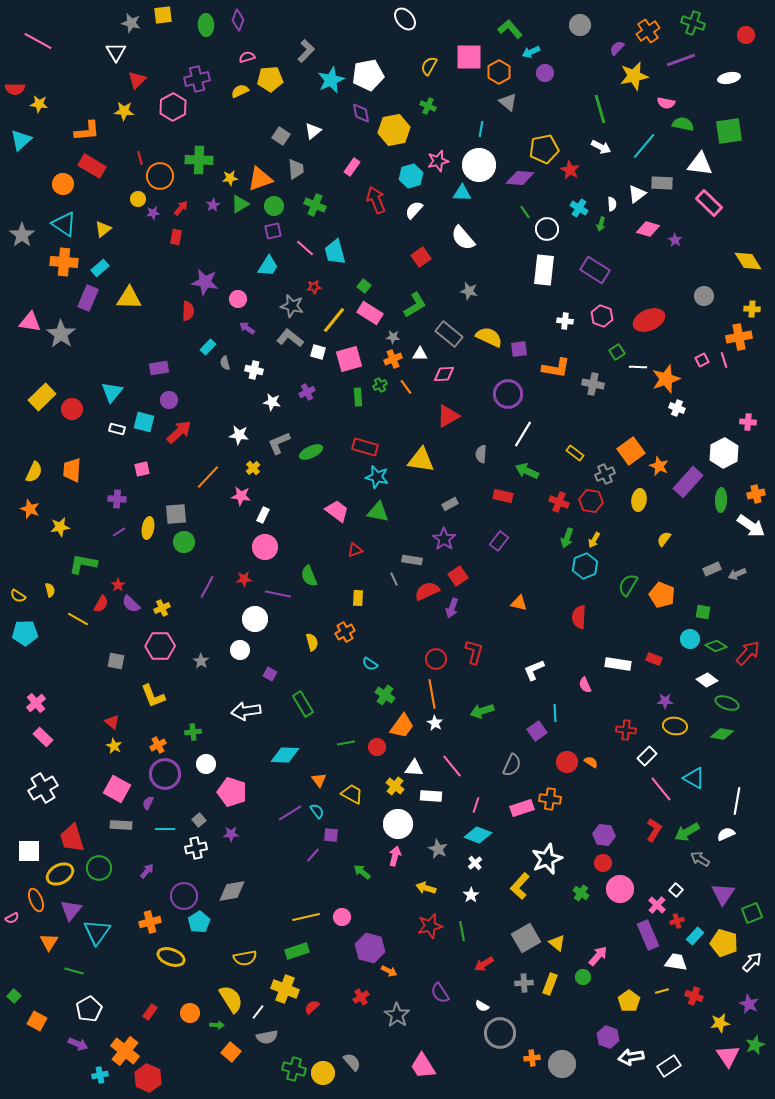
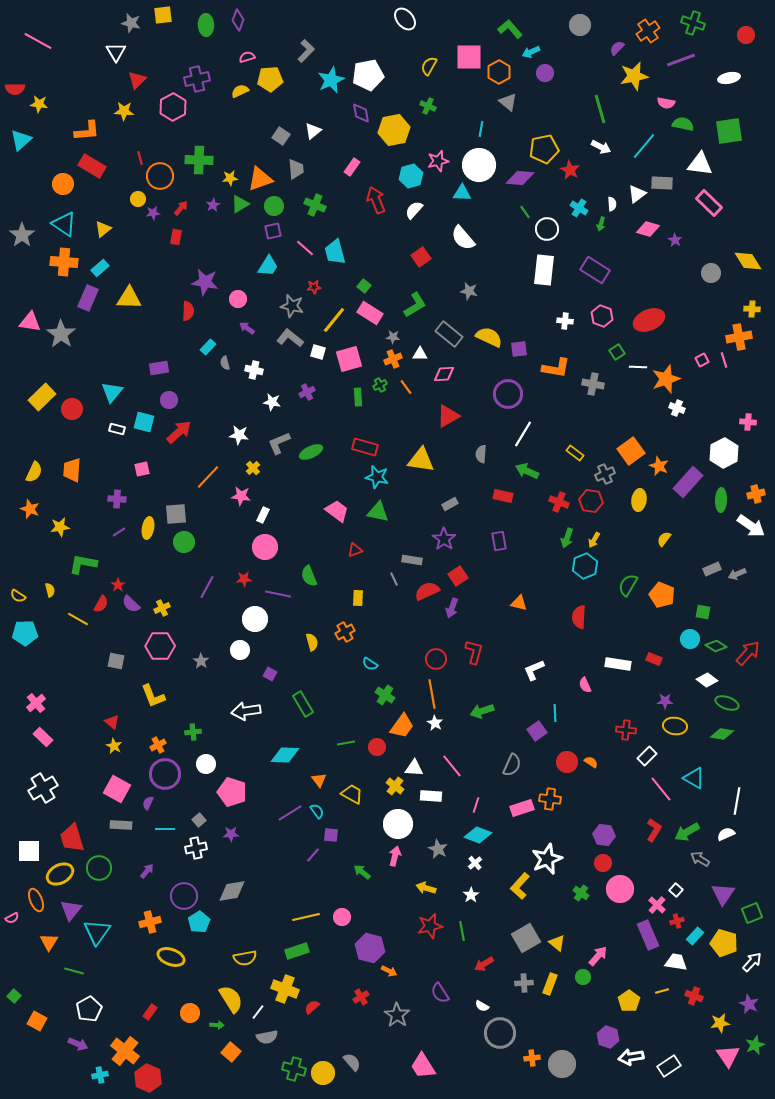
gray circle at (704, 296): moved 7 px right, 23 px up
purple rectangle at (499, 541): rotated 48 degrees counterclockwise
